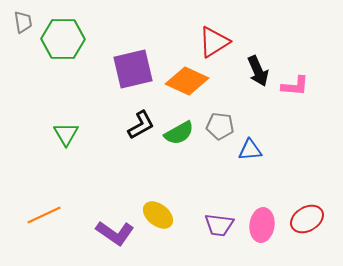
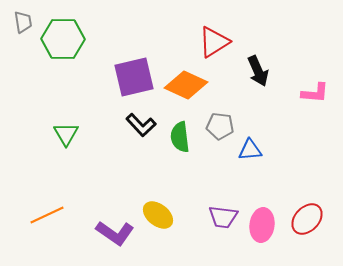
purple square: moved 1 px right, 8 px down
orange diamond: moved 1 px left, 4 px down
pink L-shape: moved 20 px right, 7 px down
black L-shape: rotated 76 degrees clockwise
green semicircle: moved 1 px right, 4 px down; rotated 112 degrees clockwise
orange line: moved 3 px right
red ellipse: rotated 16 degrees counterclockwise
purple trapezoid: moved 4 px right, 8 px up
